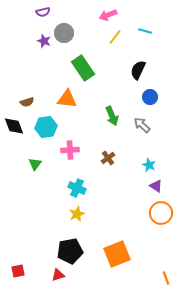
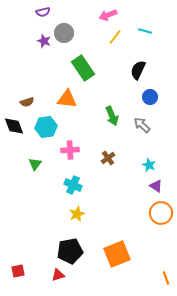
cyan cross: moved 4 px left, 3 px up
